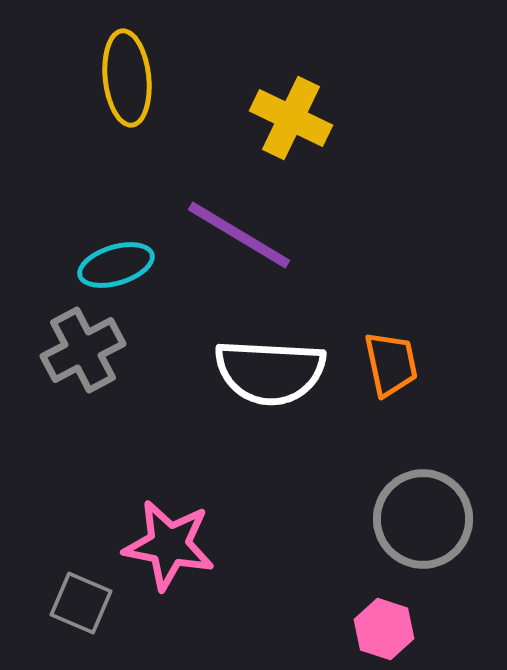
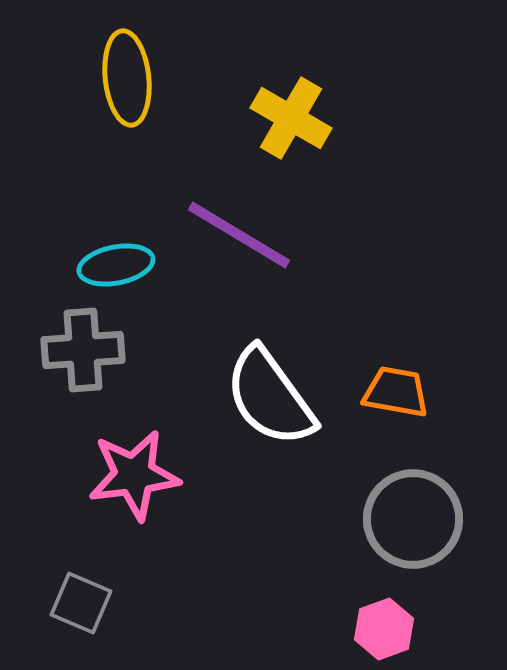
yellow cross: rotated 4 degrees clockwise
cyan ellipse: rotated 6 degrees clockwise
gray cross: rotated 24 degrees clockwise
orange trapezoid: moved 5 px right, 28 px down; rotated 68 degrees counterclockwise
white semicircle: moved 25 px down; rotated 51 degrees clockwise
gray circle: moved 10 px left
pink star: moved 35 px left, 70 px up; rotated 18 degrees counterclockwise
pink hexagon: rotated 22 degrees clockwise
